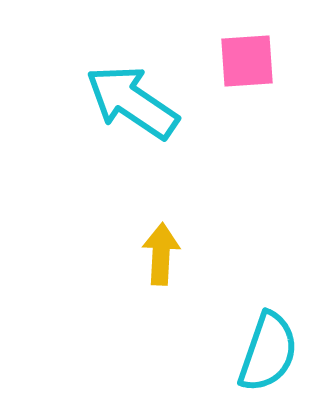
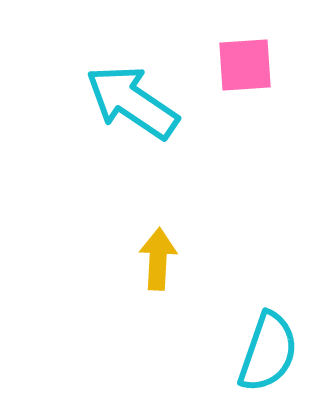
pink square: moved 2 px left, 4 px down
yellow arrow: moved 3 px left, 5 px down
